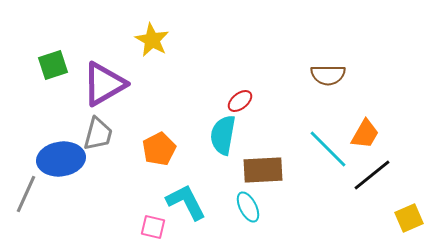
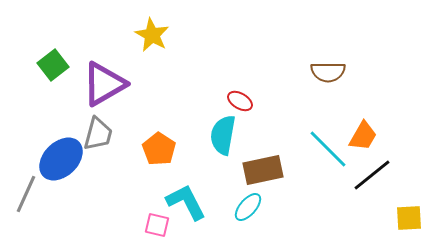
yellow star: moved 5 px up
green square: rotated 20 degrees counterclockwise
brown semicircle: moved 3 px up
red ellipse: rotated 70 degrees clockwise
orange trapezoid: moved 2 px left, 2 px down
orange pentagon: rotated 12 degrees counterclockwise
blue ellipse: rotated 36 degrees counterclockwise
brown rectangle: rotated 9 degrees counterclockwise
cyan ellipse: rotated 68 degrees clockwise
yellow square: rotated 20 degrees clockwise
pink square: moved 4 px right, 2 px up
